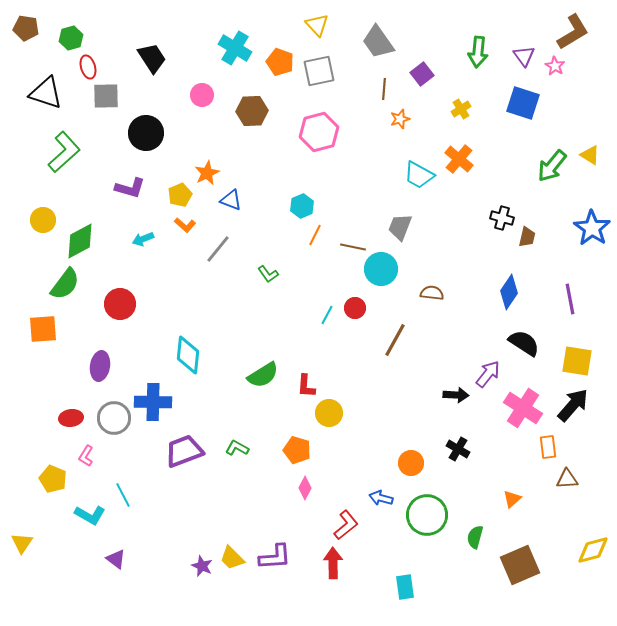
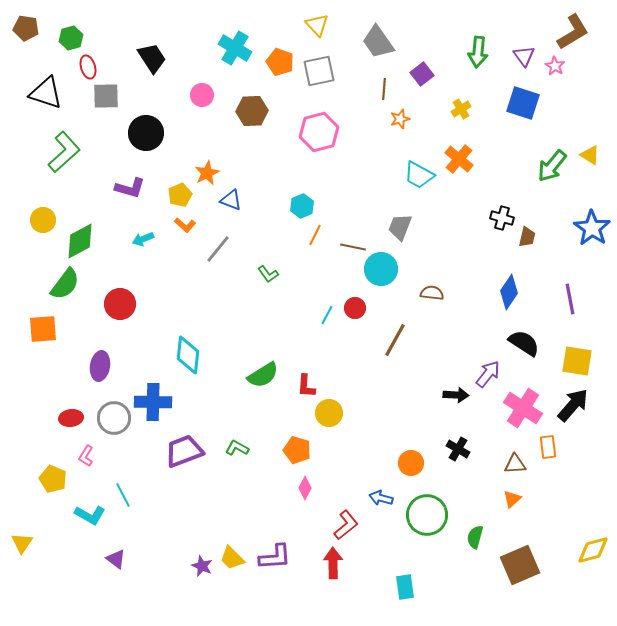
brown triangle at (567, 479): moved 52 px left, 15 px up
